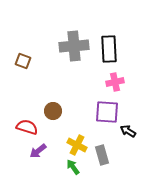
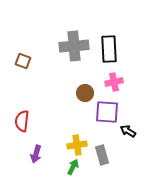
pink cross: moved 1 px left
brown circle: moved 32 px right, 18 px up
red semicircle: moved 5 px left, 6 px up; rotated 100 degrees counterclockwise
yellow cross: rotated 36 degrees counterclockwise
purple arrow: moved 2 px left, 3 px down; rotated 36 degrees counterclockwise
green arrow: rotated 63 degrees clockwise
